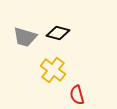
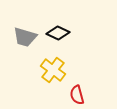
black diamond: rotated 10 degrees clockwise
